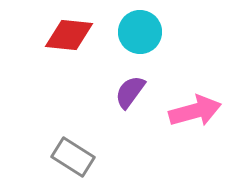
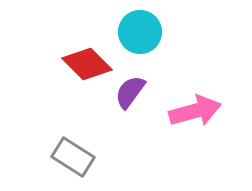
red diamond: moved 18 px right, 29 px down; rotated 39 degrees clockwise
